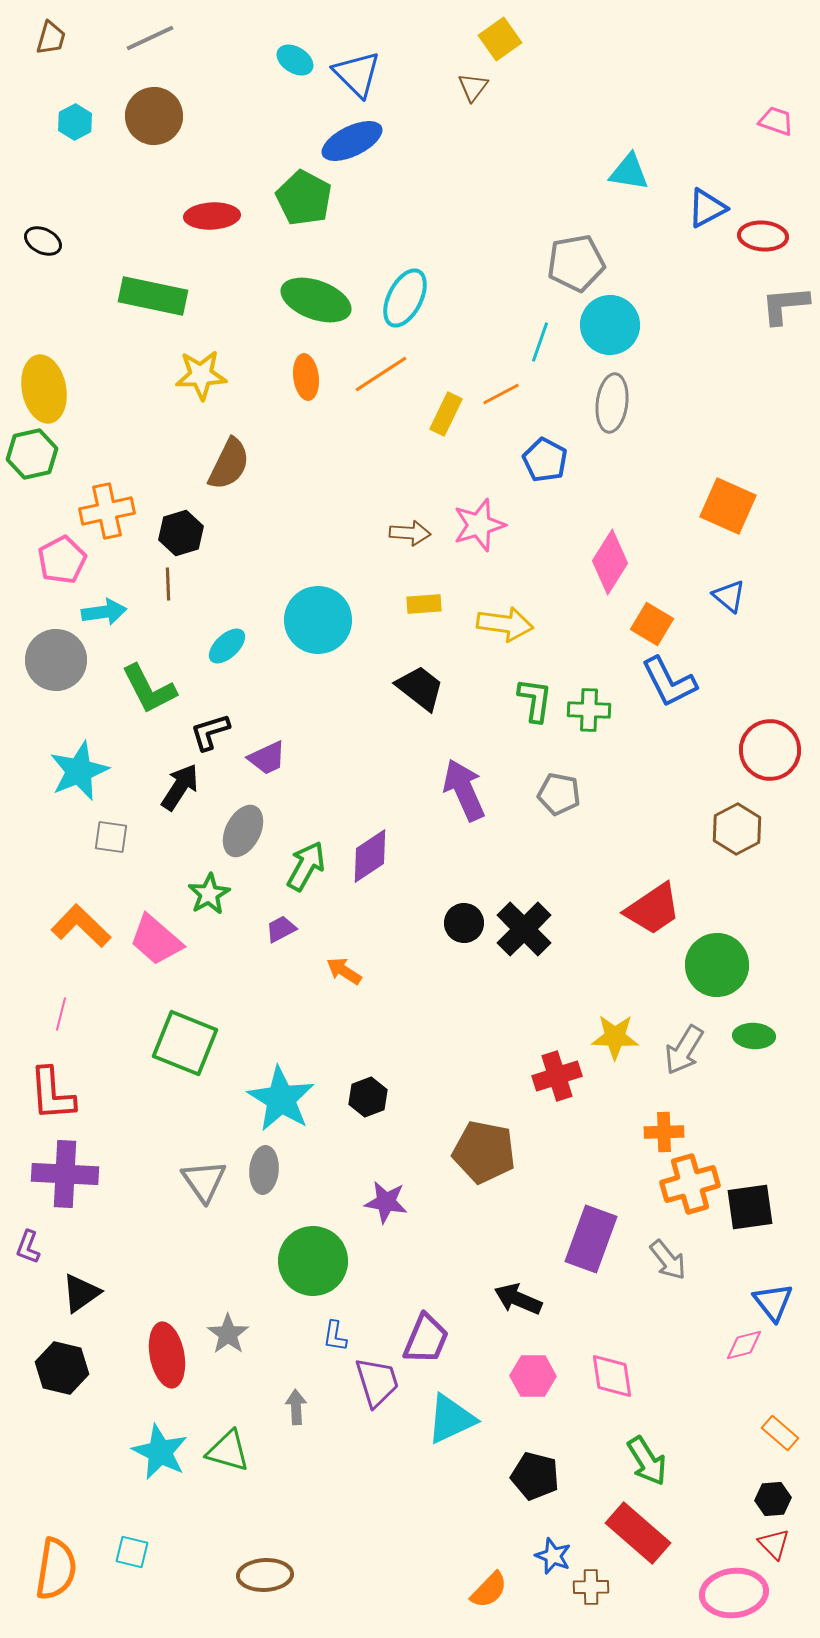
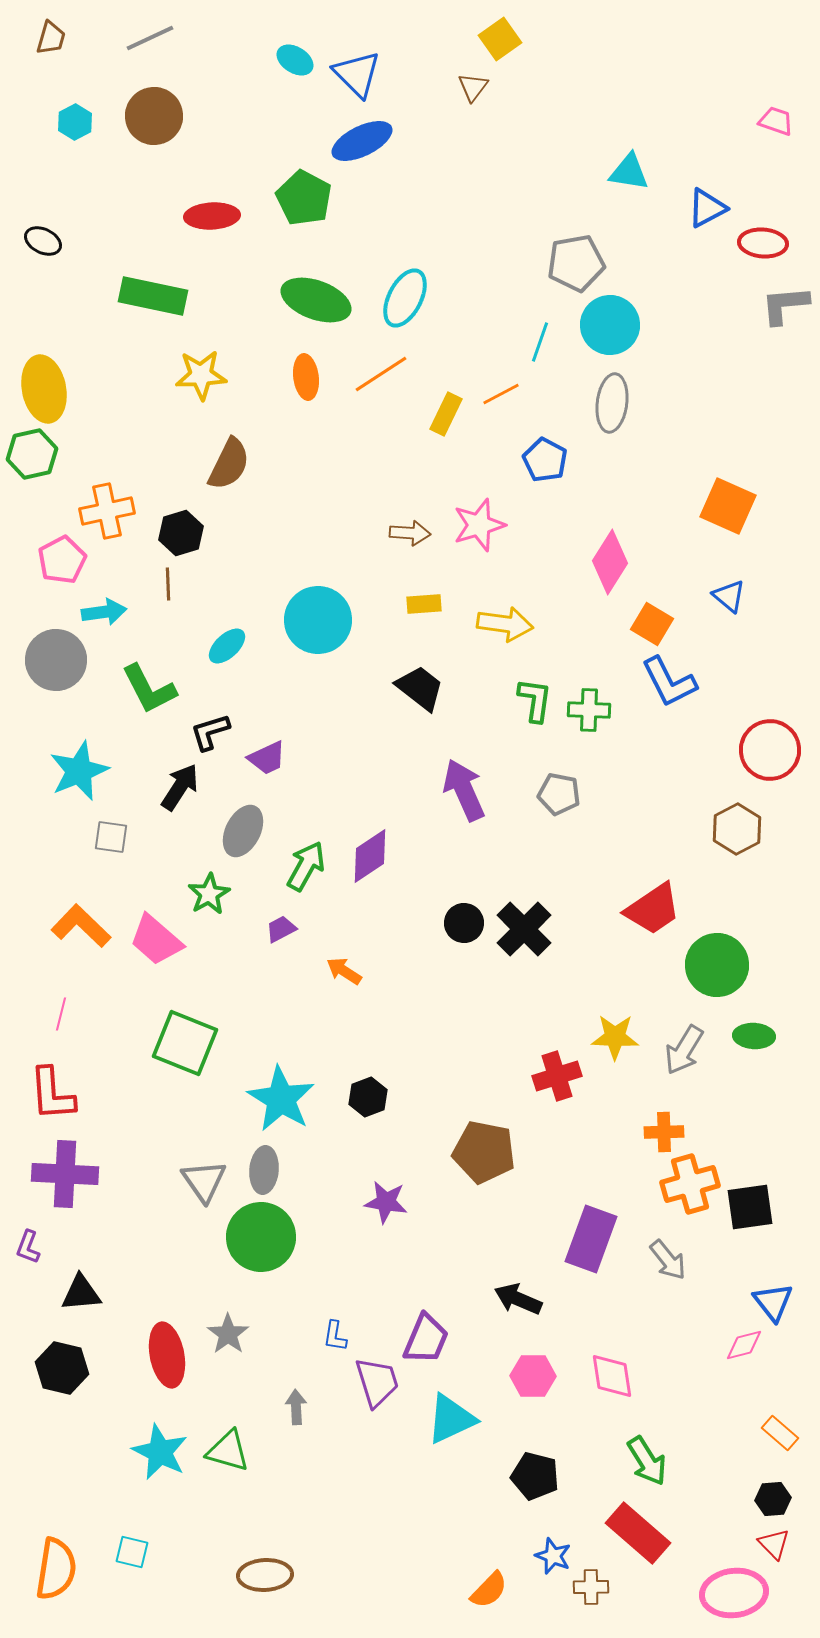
blue ellipse at (352, 141): moved 10 px right
red ellipse at (763, 236): moved 7 px down
green circle at (313, 1261): moved 52 px left, 24 px up
black triangle at (81, 1293): rotated 30 degrees clockwise
